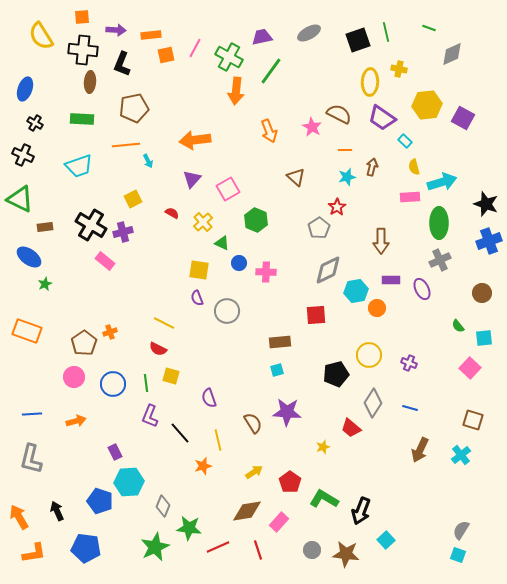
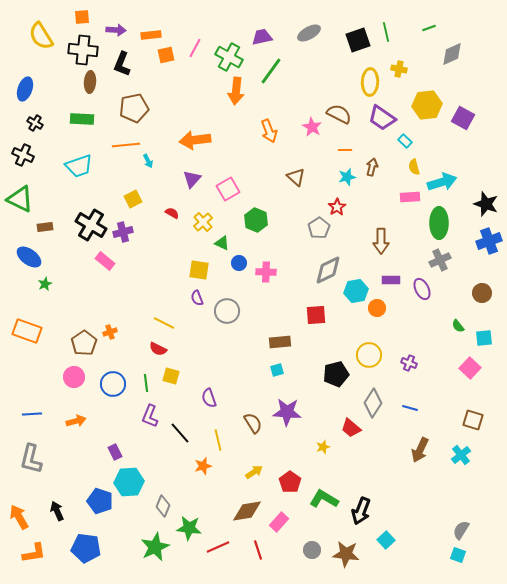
green line at (429, 28): rotated 40 degrees counterclockwise
